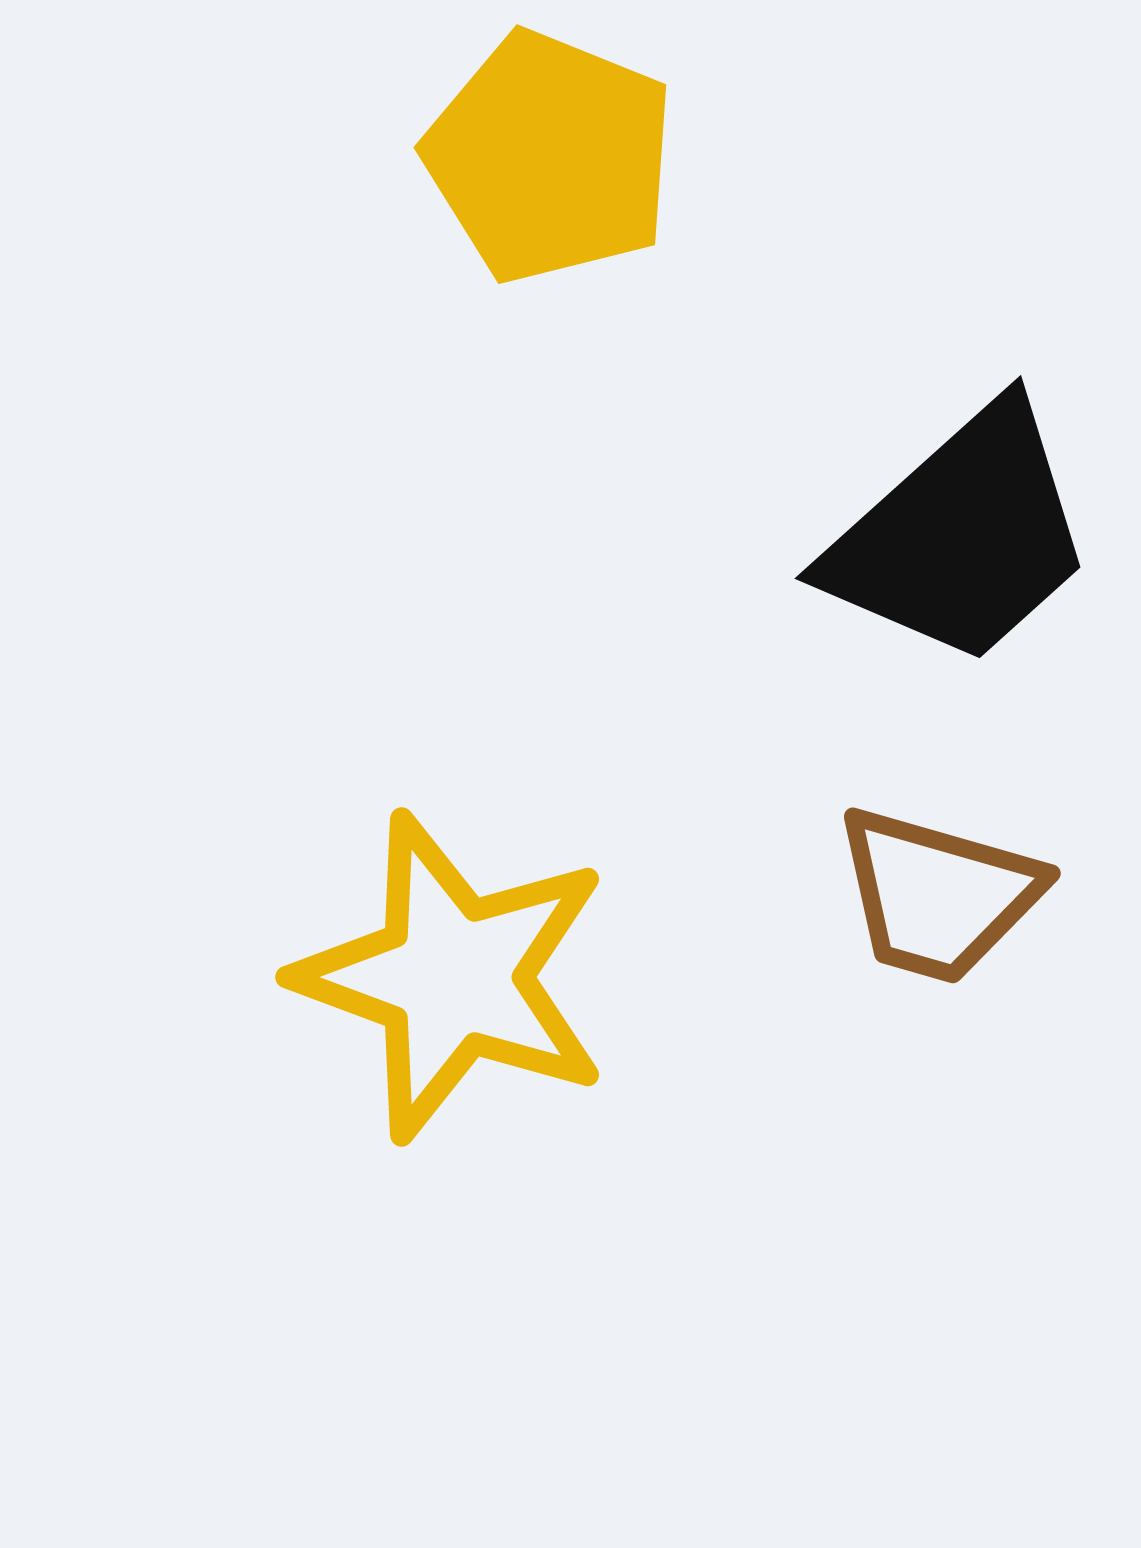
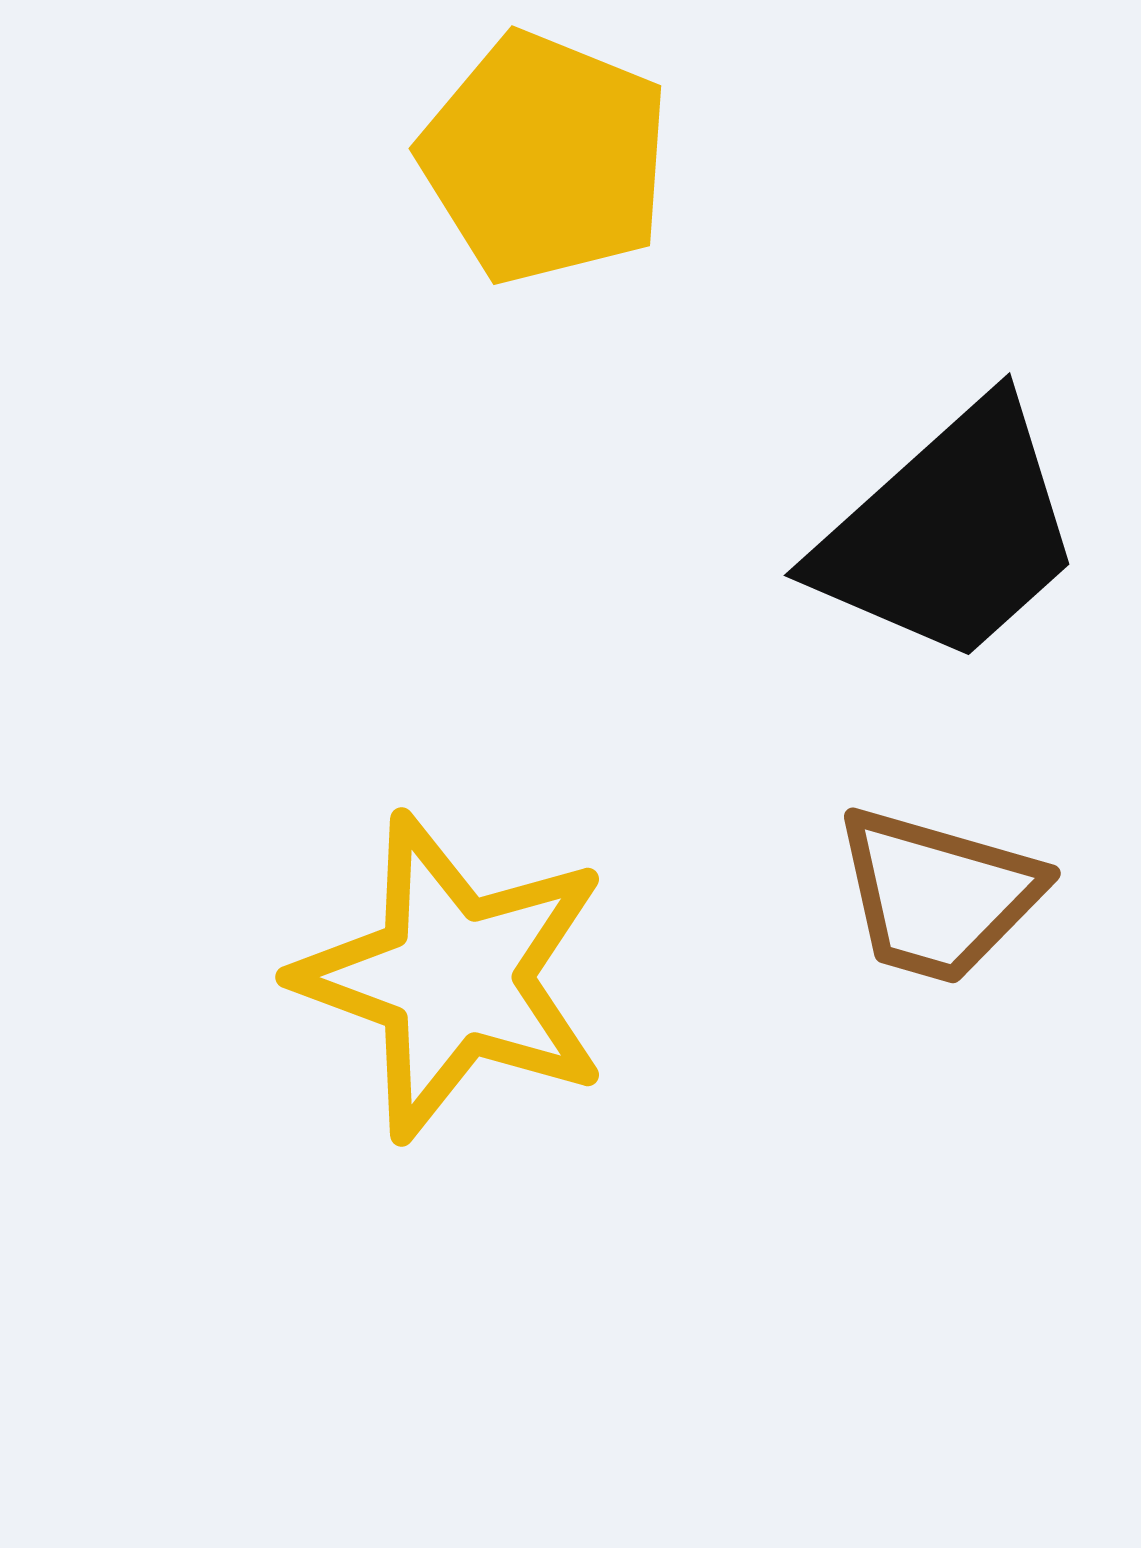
yellow pentagon: moved 5 px left, 1 px down
black trapezoid: moved 11 px left, 3 px up
